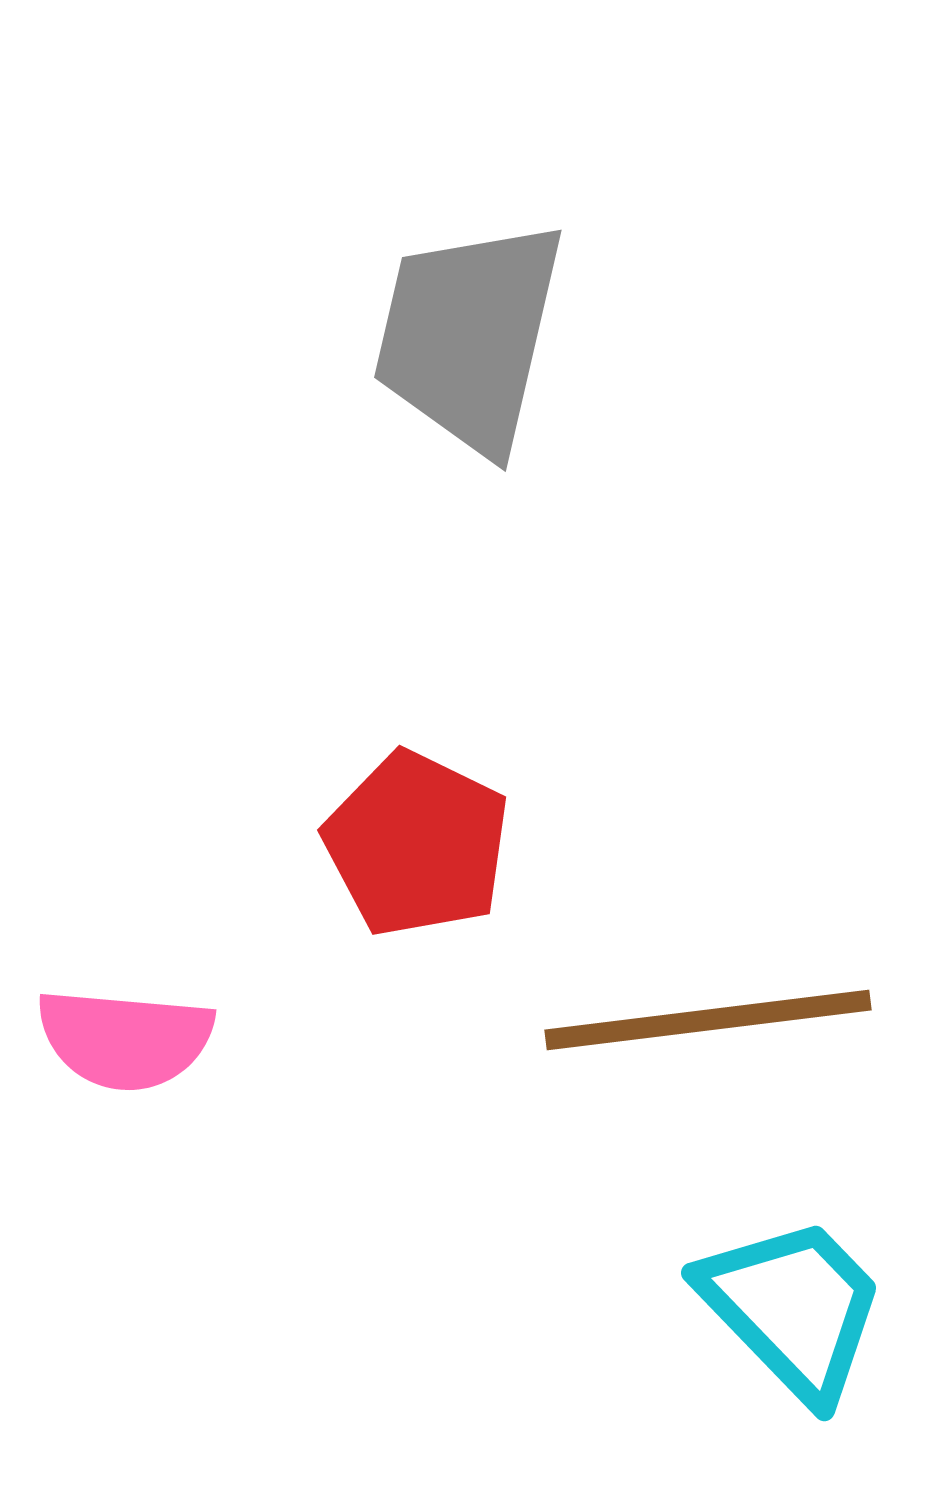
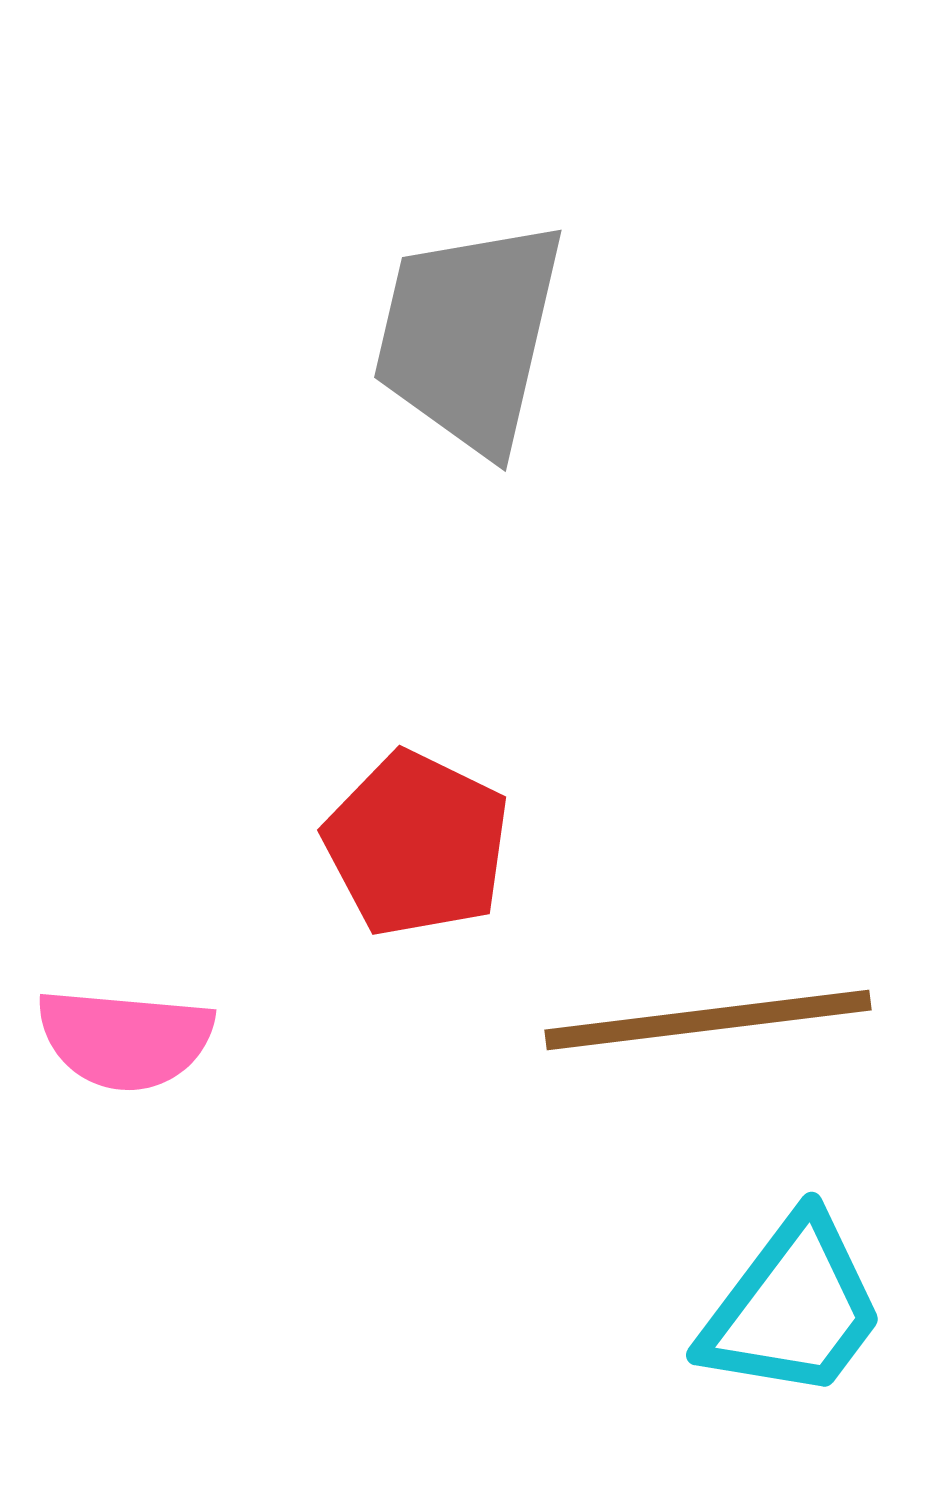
cyan trapezoid: rotated 81 degrees clockwise
